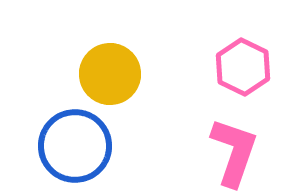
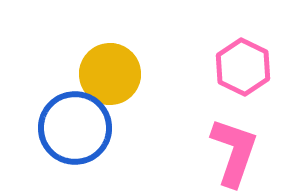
blue circle: moved 18 px up
